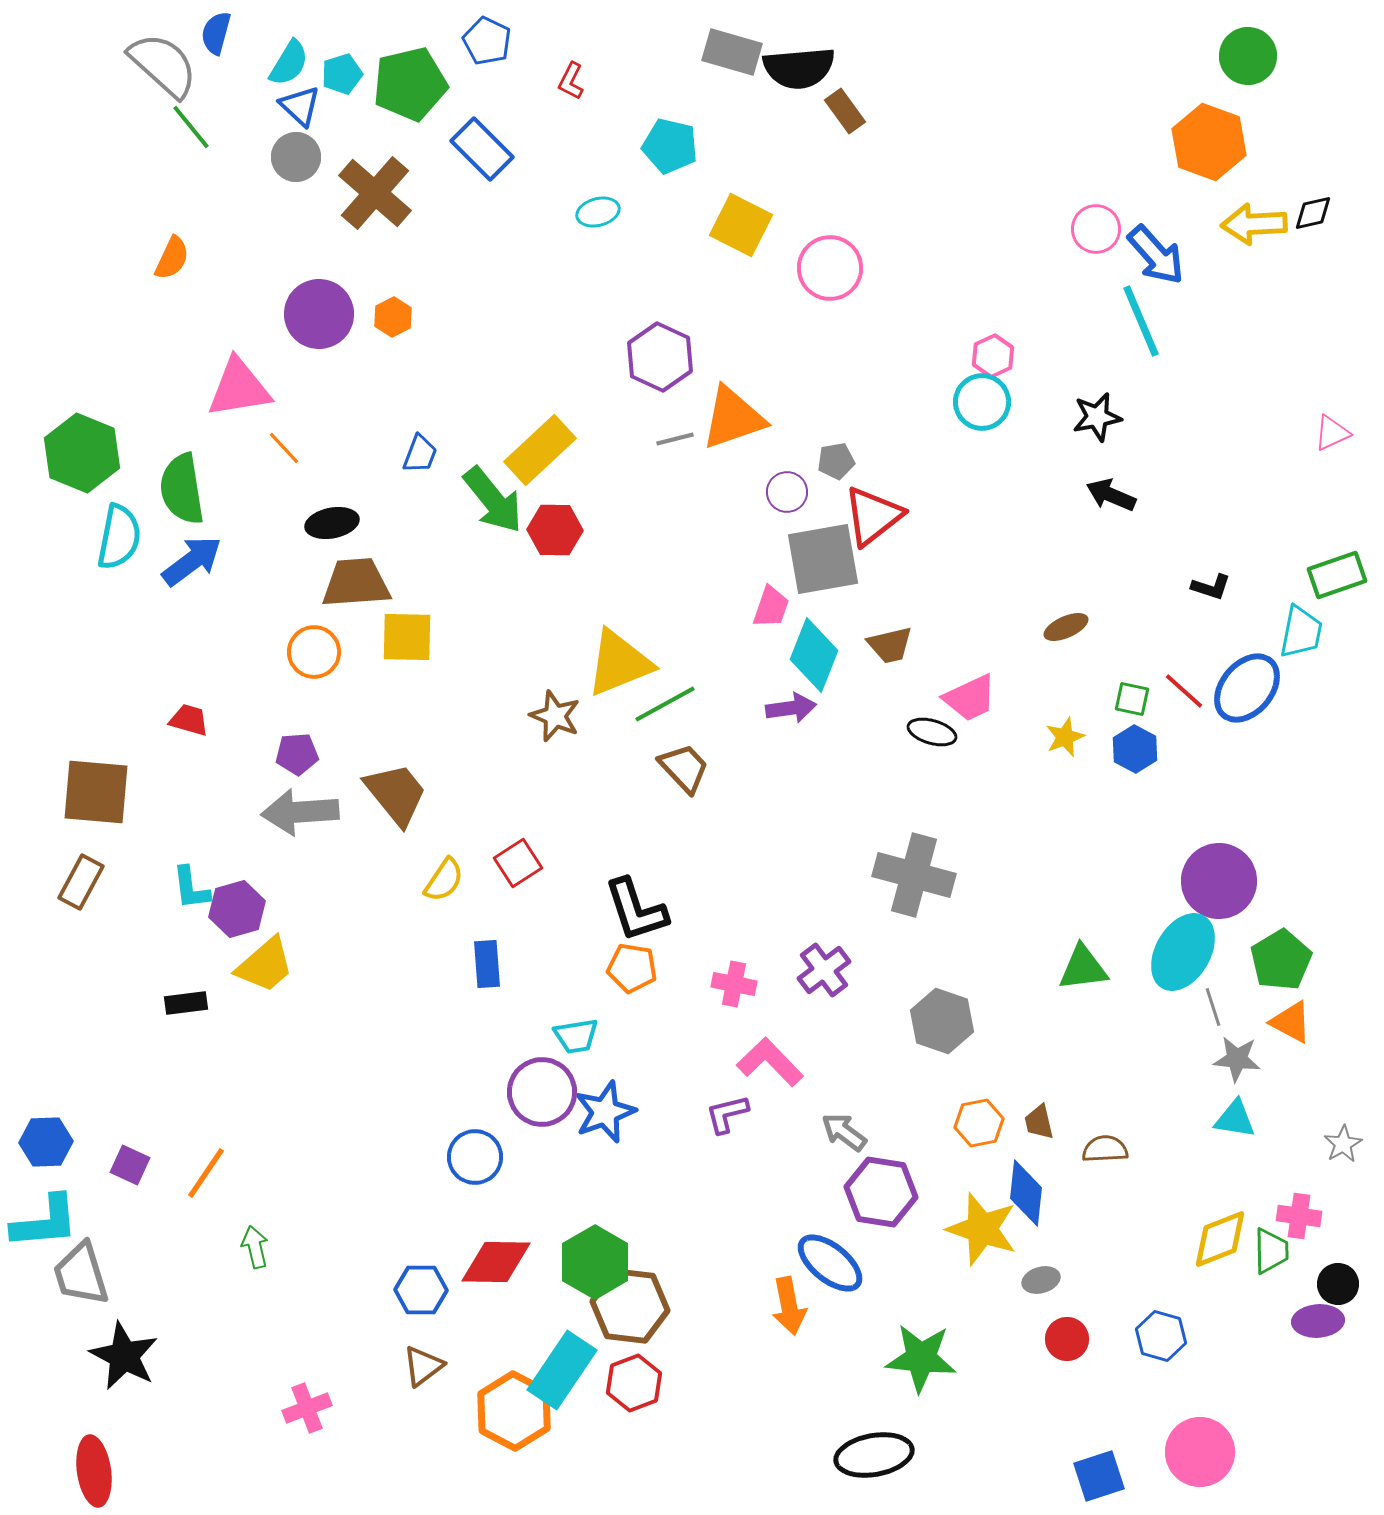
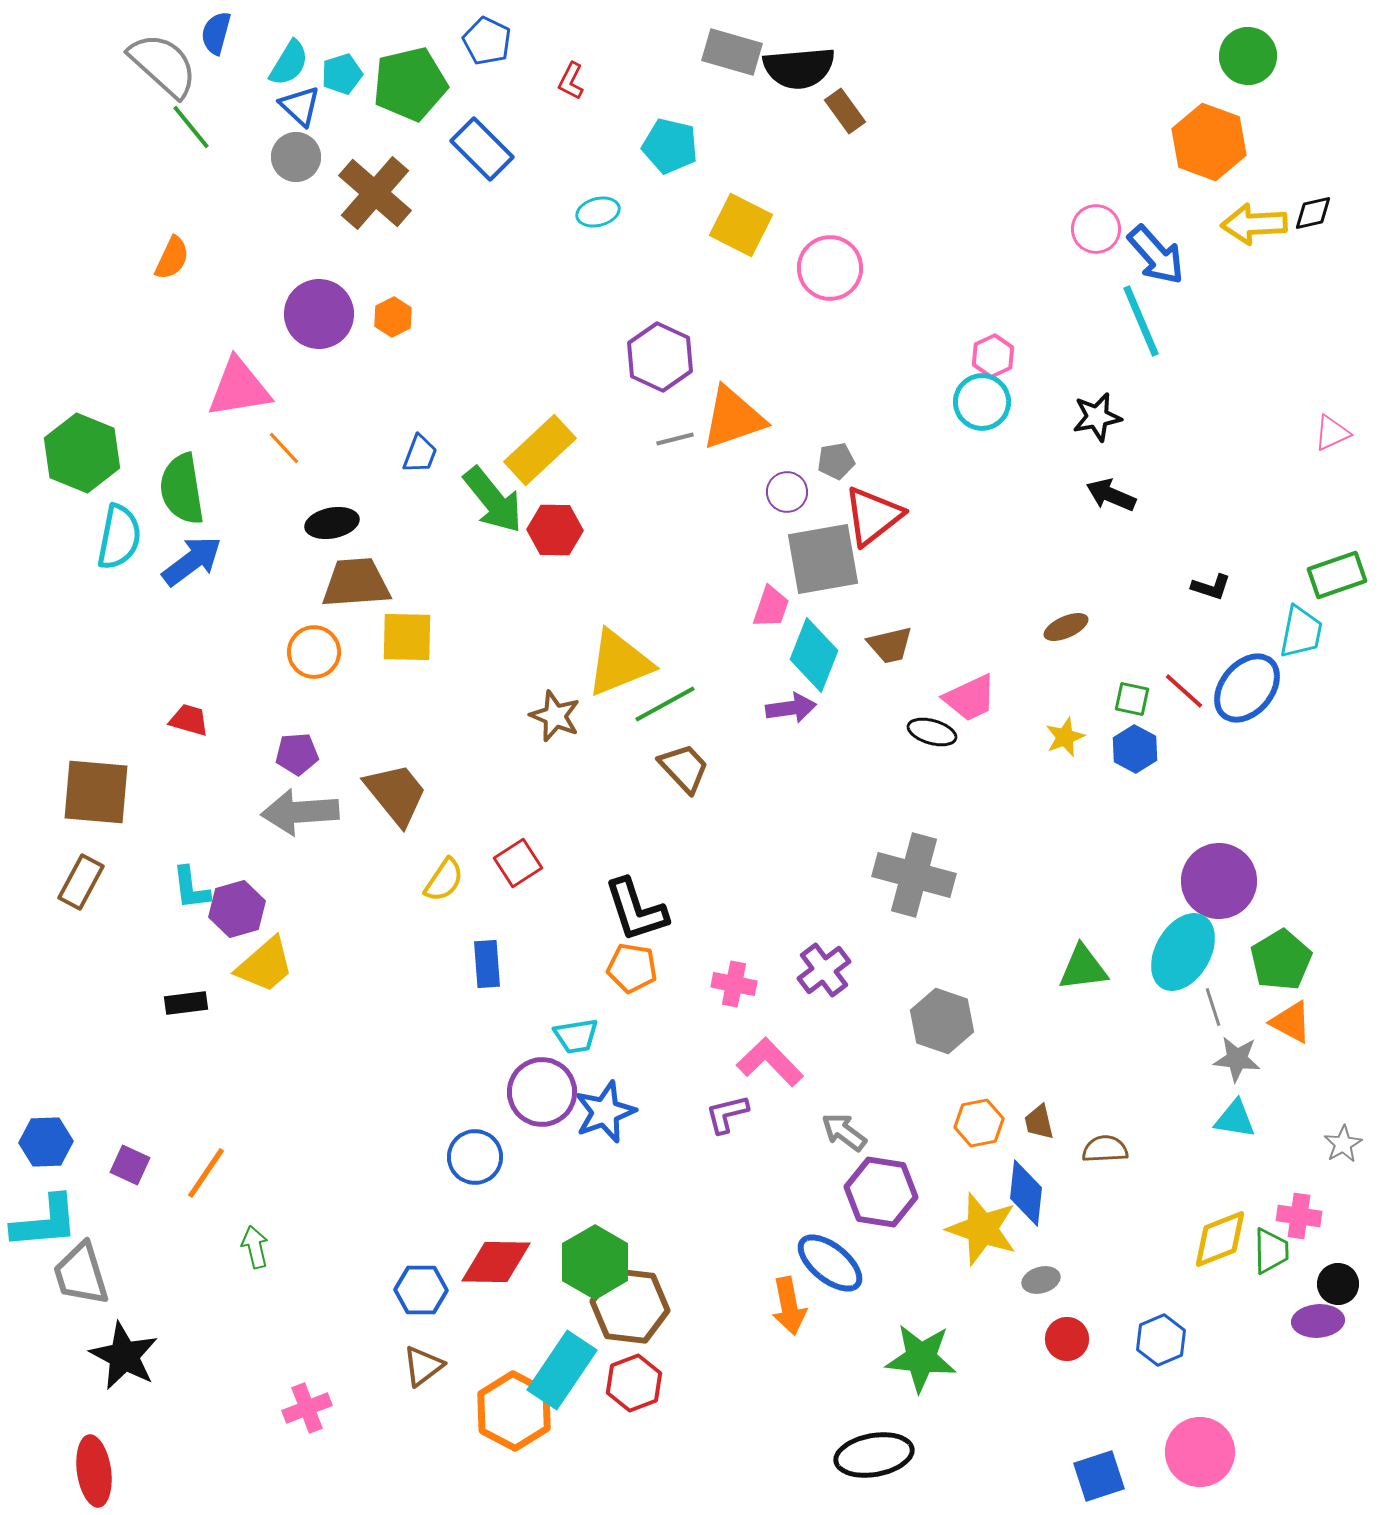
blue hexagon at (1161, 1336): moved 4 px down; rotated 21 degrees clockwise
